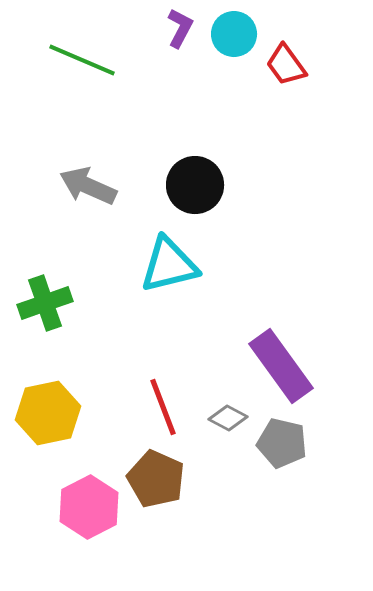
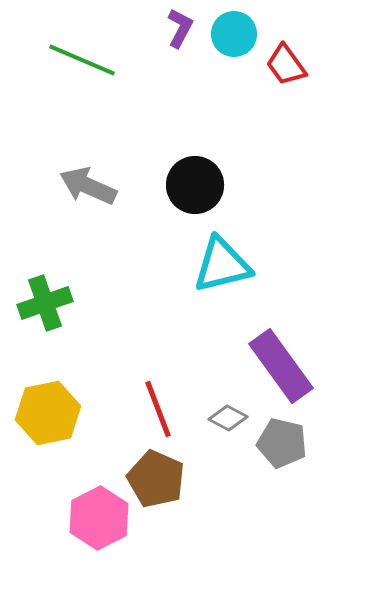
cyan triangle: moved 53 px right
red line: moved 5 px left, 2 px down
pink hexagon: moved 10 px right, 11 px down
